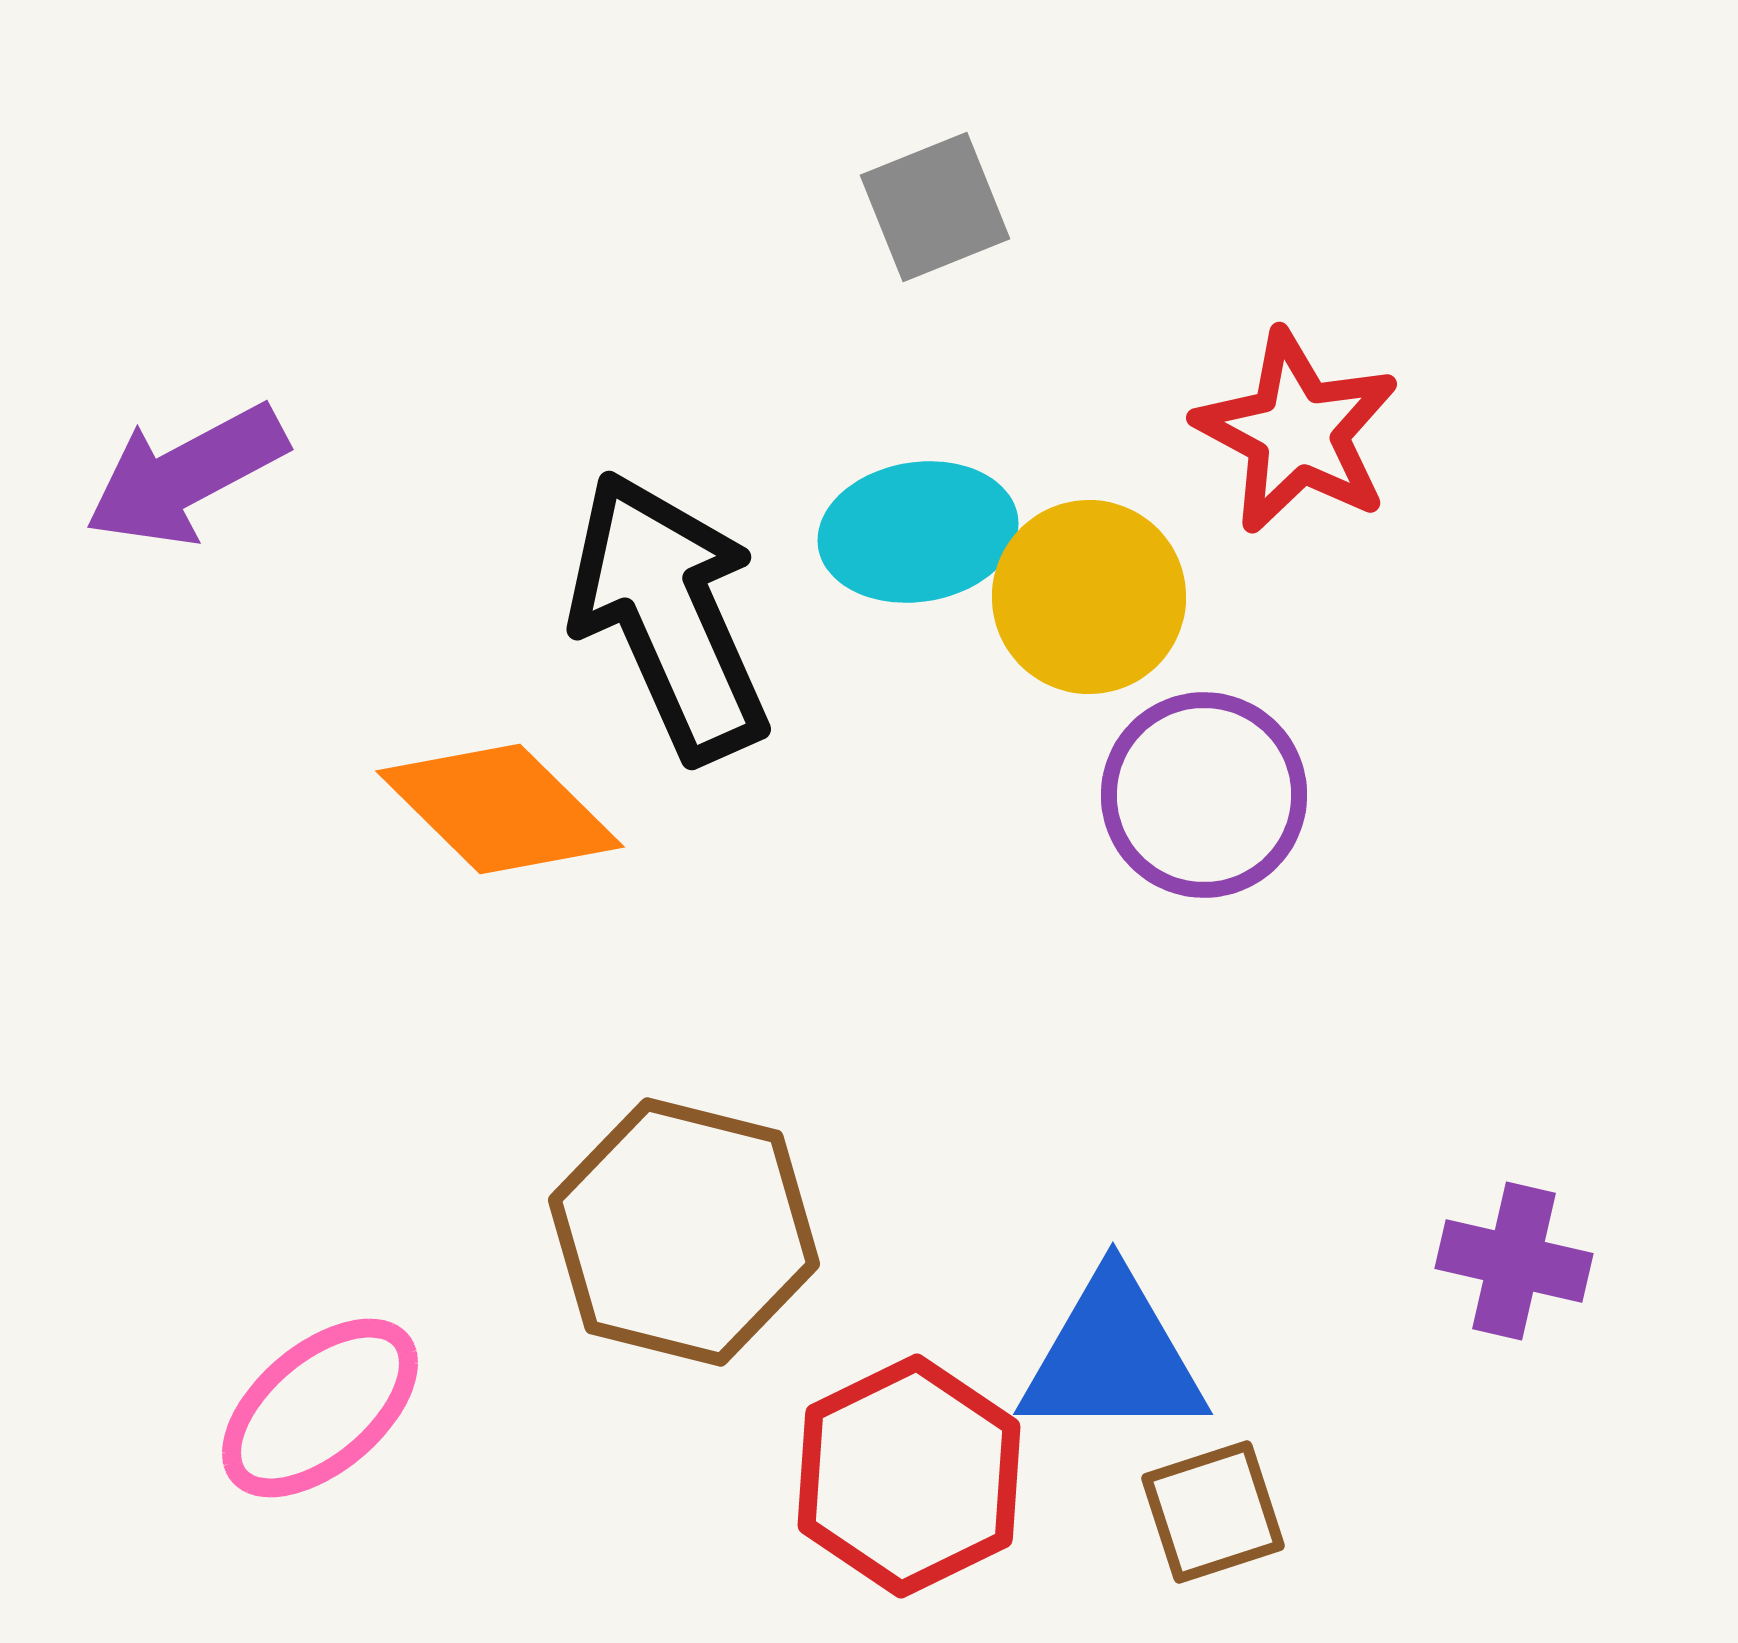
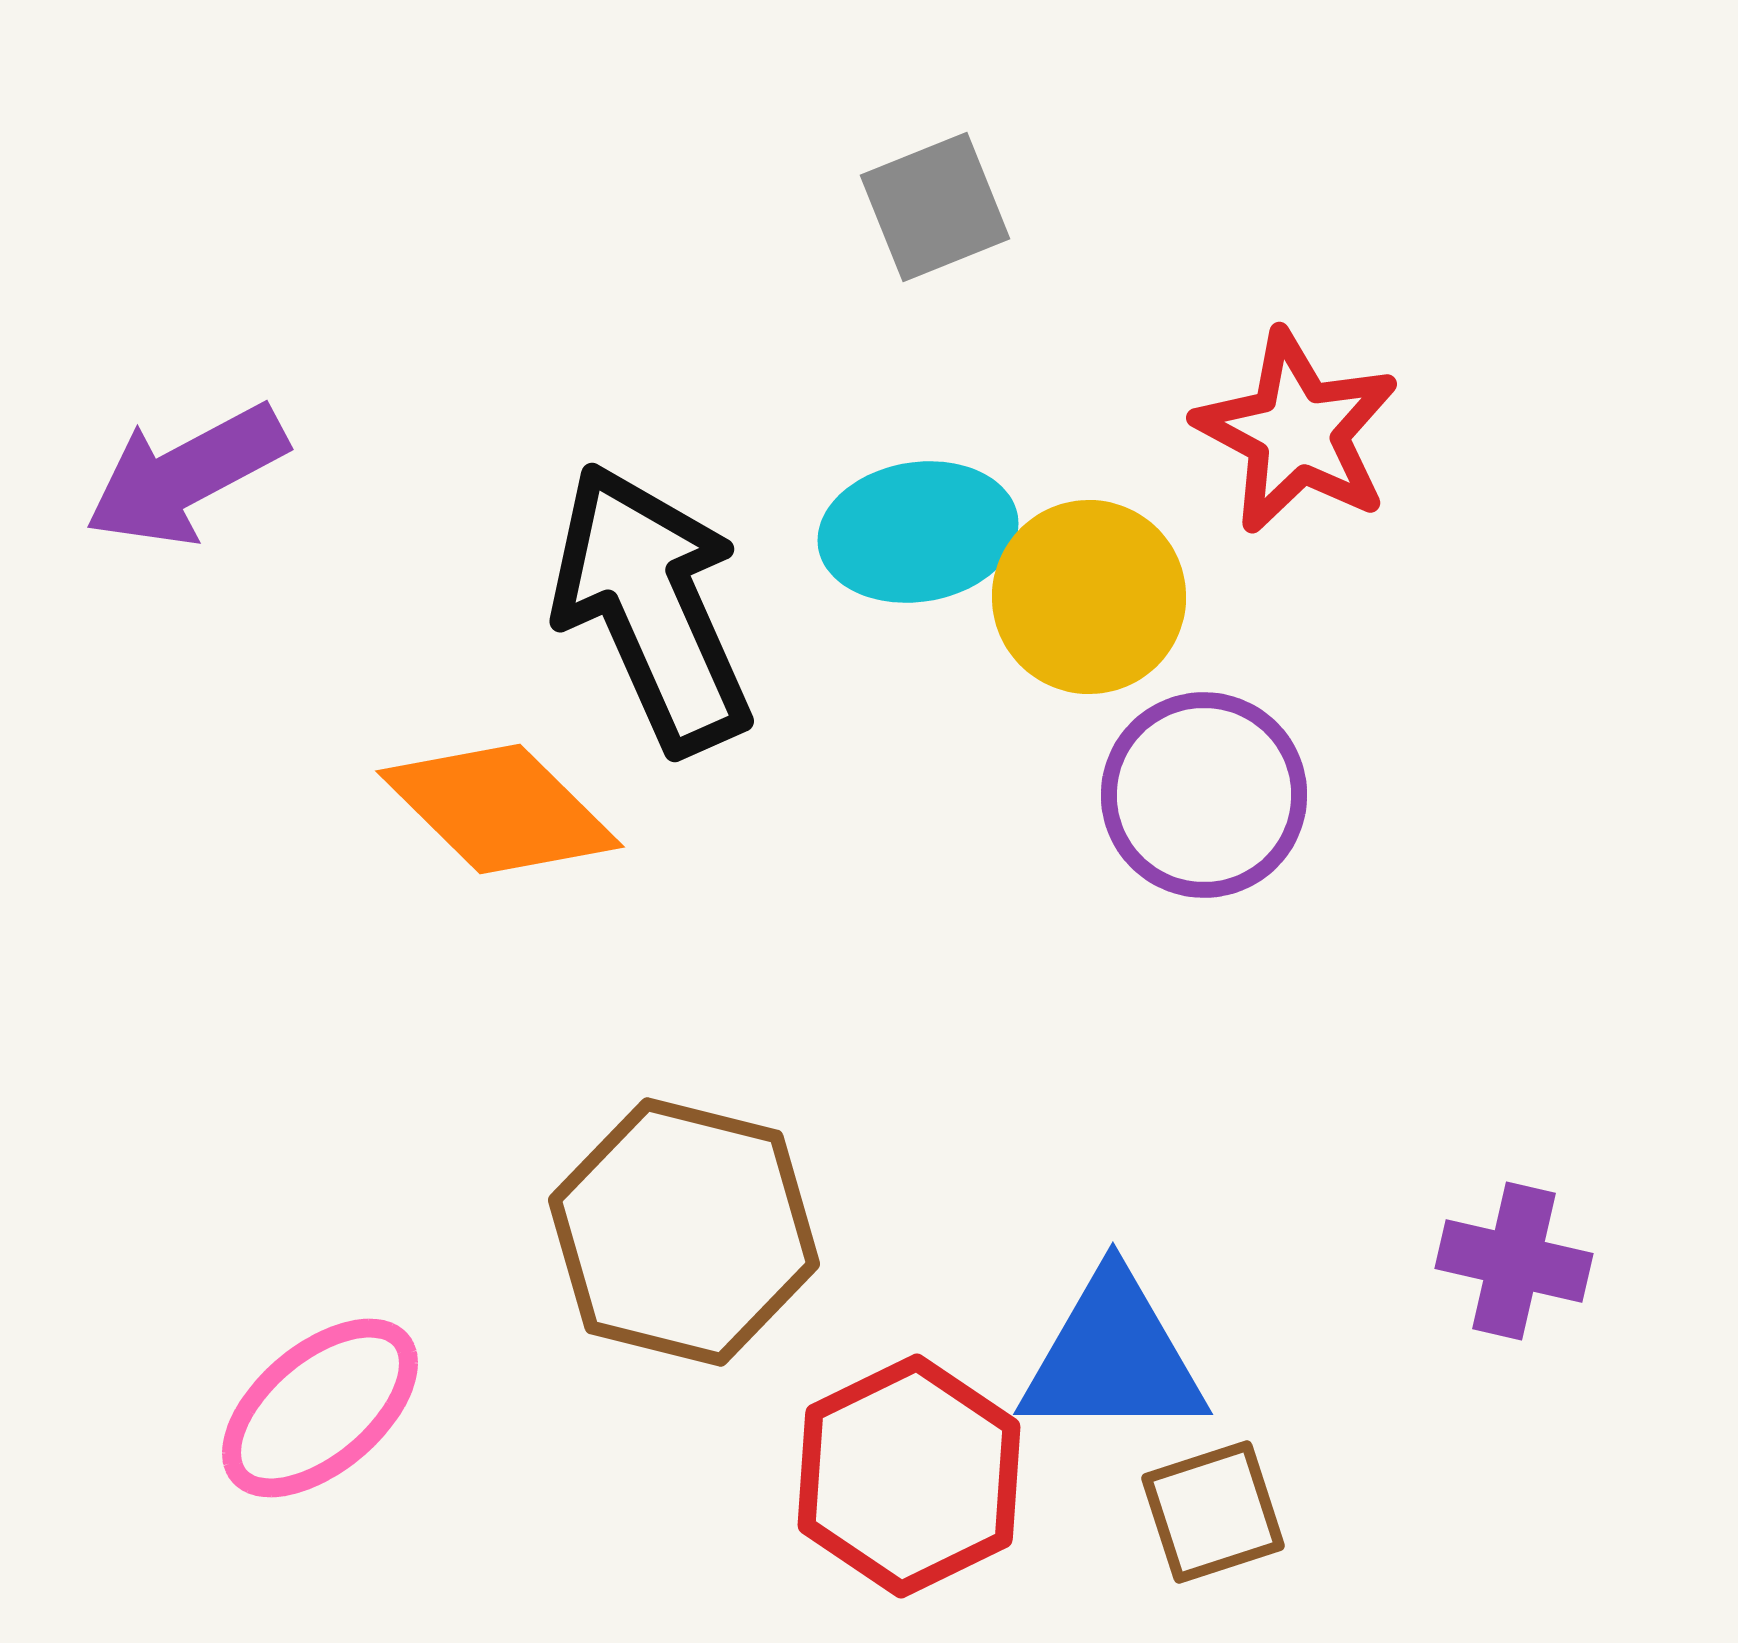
black arrow: moved 17 px left, 8 px up
